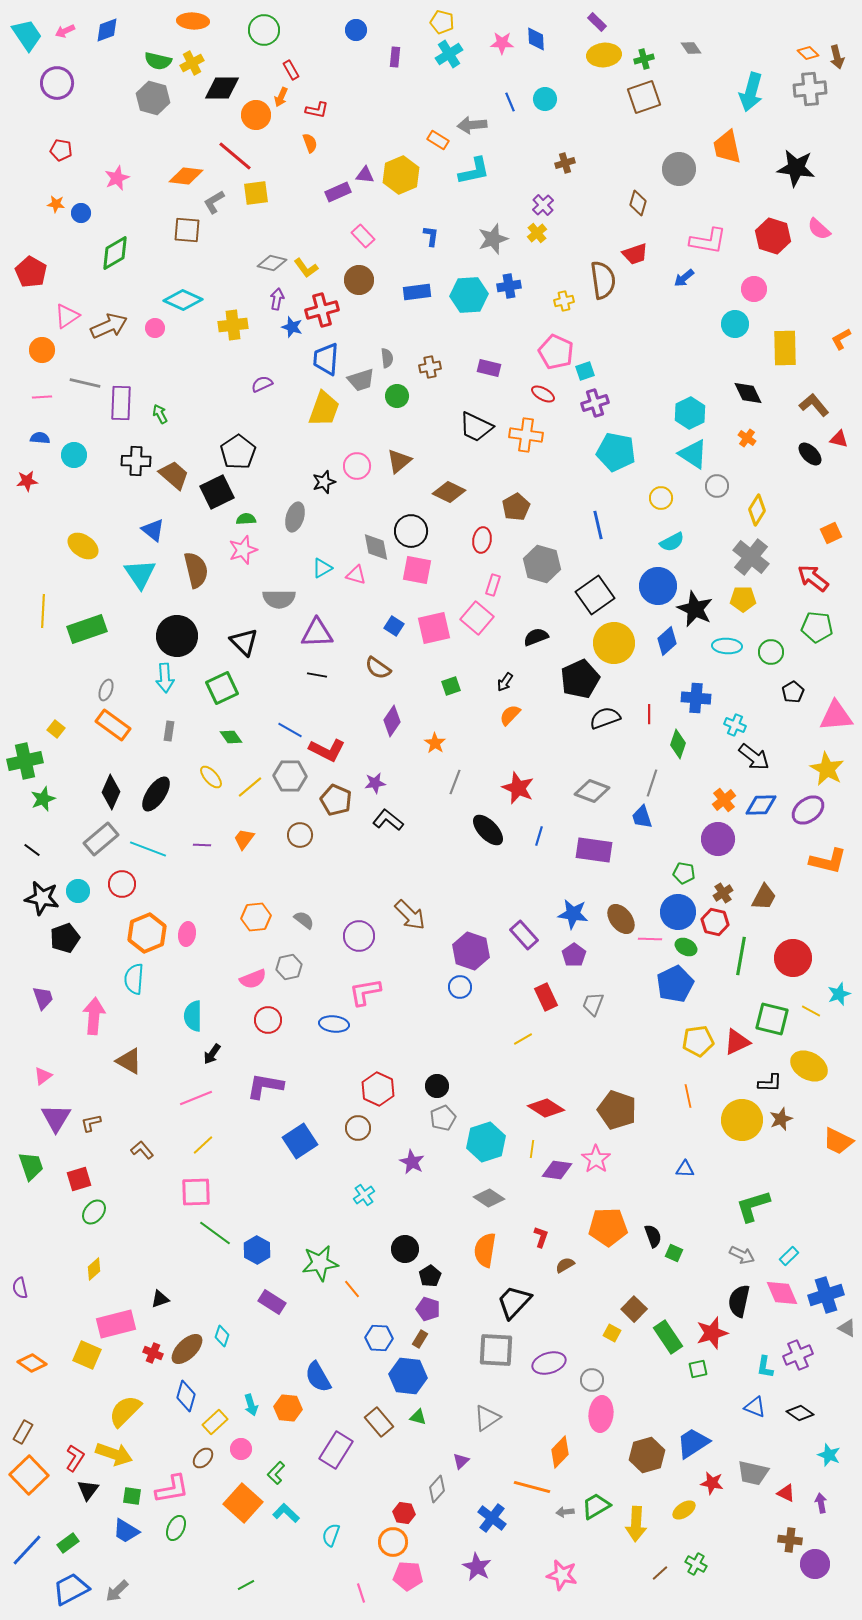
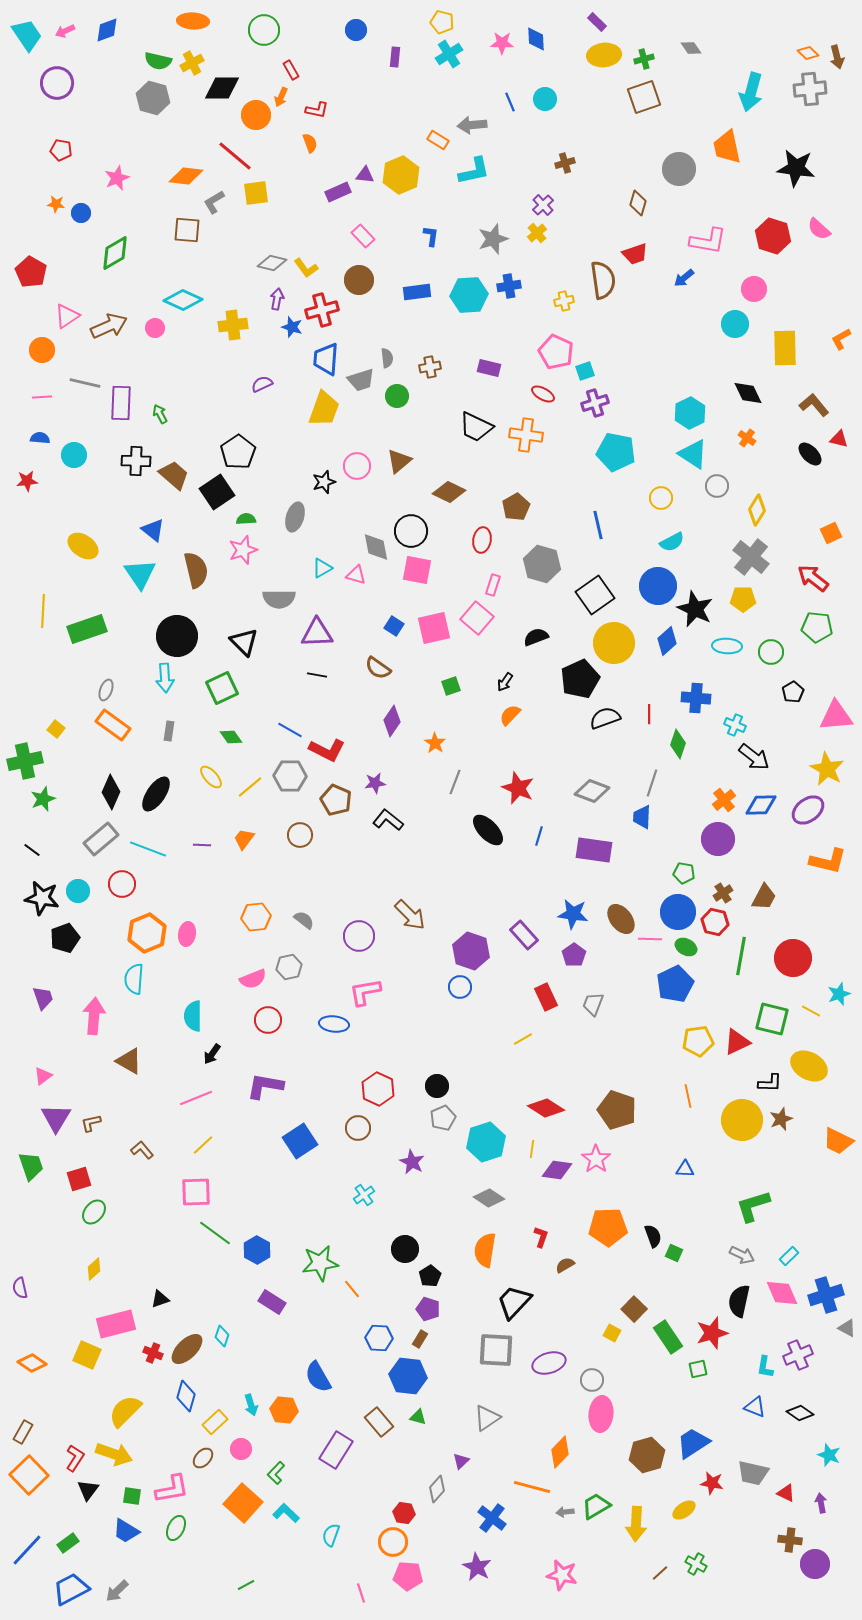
black square at (217, 492): rotated 8 degrees counterclockwise
blue trapezoid at (642, 817): rotated 20 degrees clockwise
orange hexagon at (288, 1408): moved 4 px left, 2 px down
